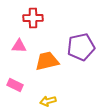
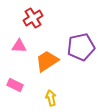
red cross: rotated 30 degrees counterclockwise
orange trapezoid: rotated 20 degrees counterclockwise
yellow arrow: moved 3 px right, 3 px up; rotated 91 degrees clockwise
